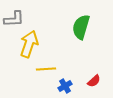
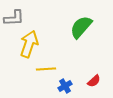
gray L-shape: moved 1 px up
green semicircle: rotated 25 degrees clockwise
